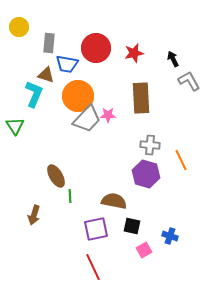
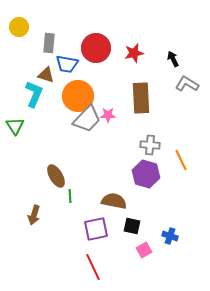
gray L-shape: moved 2 px left, 3 px down; rotated 30 degrees counterclockwise
